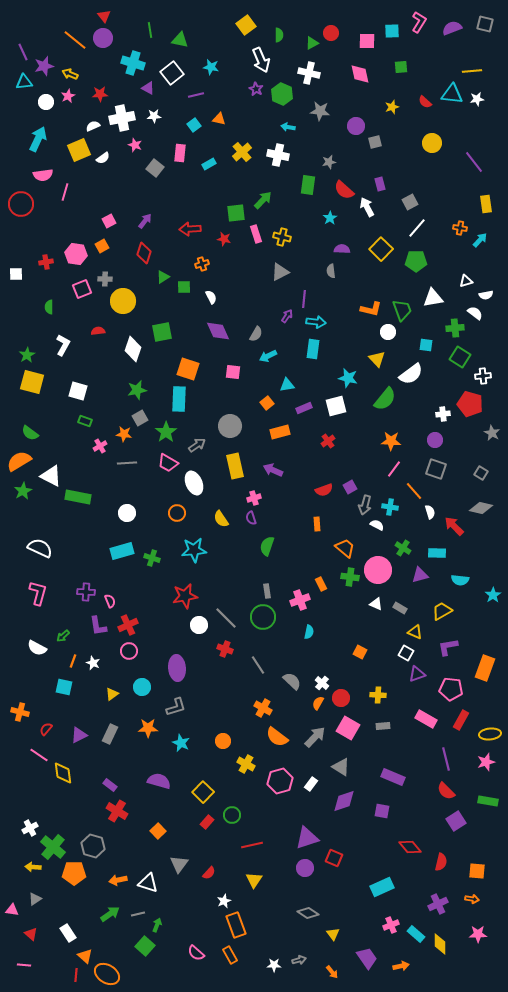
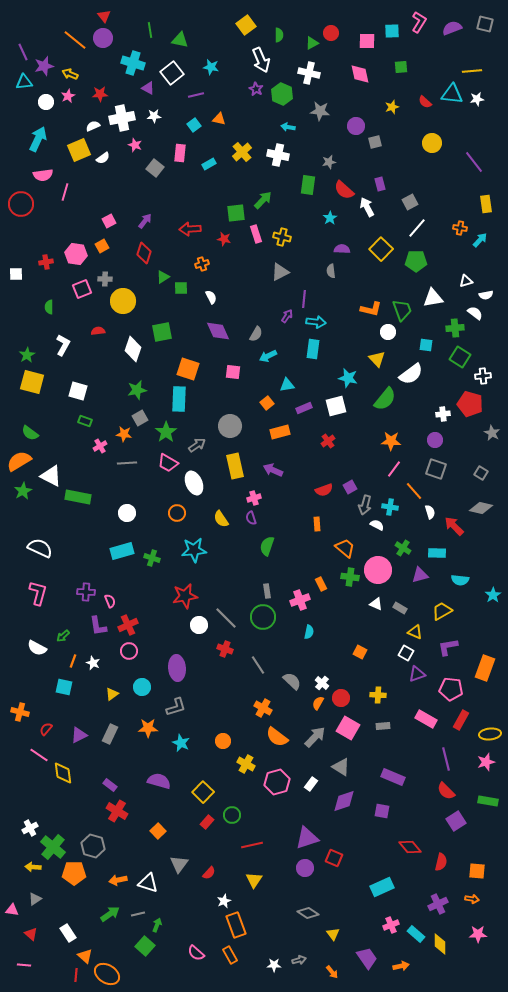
green square at (184, 287): moved 3 px left, 1 px down
pink hexagon at (280, 781): moved 3 px left, 1 px down
